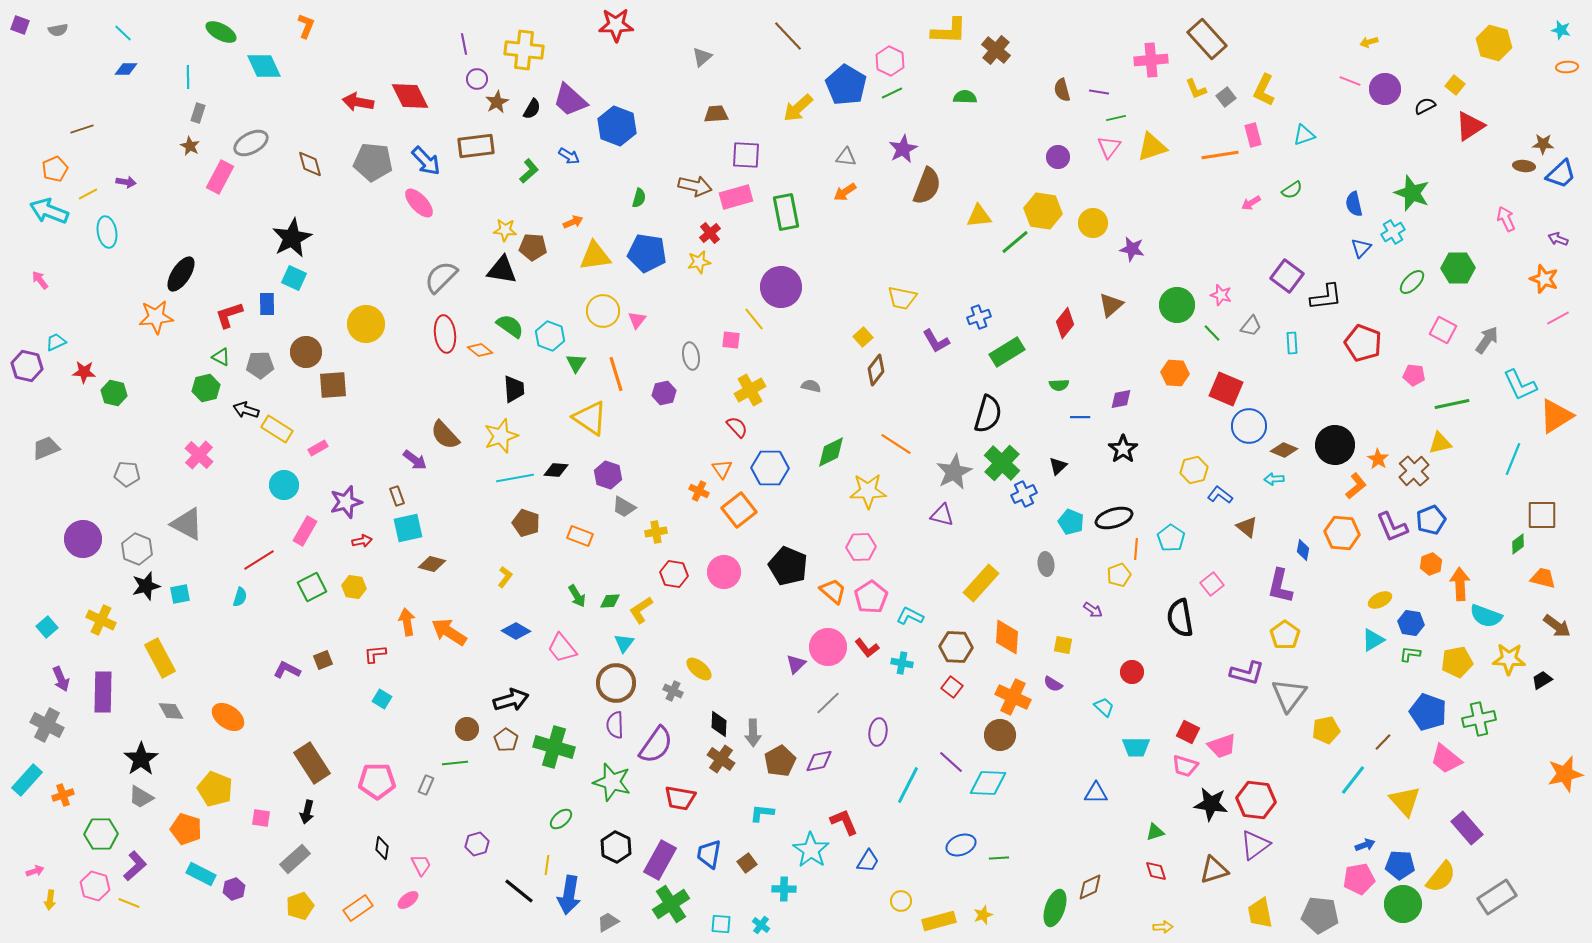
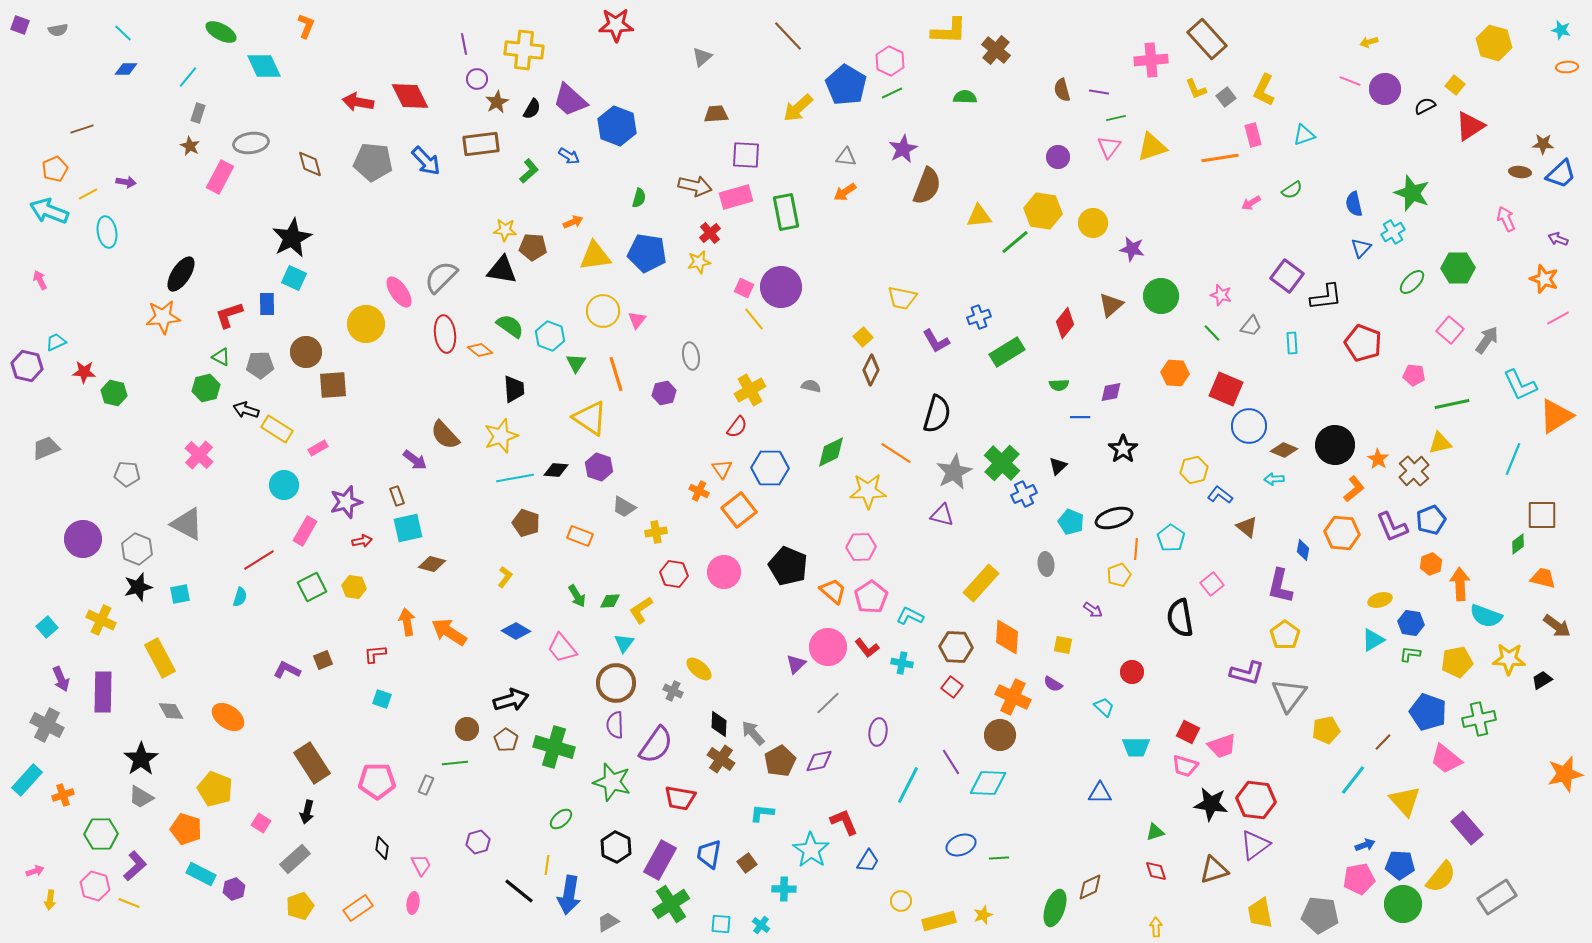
cyan line at (188, 77): rotated 40 degrees clockwise
gray ellipse at (251, 143): rotated 20 degrees clockwise
brown rectangle at (476, 146): moved 5 px right, 2 px up
orange line at (1220, 155): moved 3 px down
brown ellipse at (1524, 166): moved 4 px left, 6 px down
pink ellipse at (419, 203): moved 20 px left, 89 px down; rotated 8 degrees clockwise
pink arrow at (40, 280): rotated 12 degrees clockwise
green circle at (1177, 305): moved 16 px left, 9 px up
orange star at (156, 317): moved 7 px right
pink square at (1443, 330): moved 7 px right; rotated 12 degrees clockwise
pink square at (731, 340): moved 13 px right, 52 px up; rotated 18 degrees clockwise
brown diamond at (876, 370): moved 5 px left; rotated 12 degrees counterclockwise
purple diamond at (1121, 399): moved 10 px left, 7 px up
black semicircle at (988, 414): moved 51 px left
red semicircle at (737, 427): rotated 80 degrees clockwise
orange line at (896, 444): moved 9 px down
purple hexagon at (608, 475): moved 9 px left, 8 px up
orange L-shape at (1356, 486): moved 2 px left, 3 px down
black star at (146, 586): moved 8 px left, 1 px down
yellow ellipse at (1380, 600): rotated 10 degrees clockwise
cyan square at (382, 699): rotated 12 degrees counterclockwise
gray arrow at (753, 733): rotated 140 degrees clockwise
purple line at (951, 762): rotated 16 degrees clockwise
blue triangle at (1096, 793): moved 4 px right
pink square at (261, 818): moved 5 px down; rotated 24 degrees clockwise
purple hexagon at (477, 844): moved 1 px right, 2 px up
pink ellipse at (408, 900): moved 5 px right, 3 px down; rotated 45 degrees counterclockwise
yellow arrow at (1163, 927): moved 7 px left; rotated 90 degrees counterclockwise
